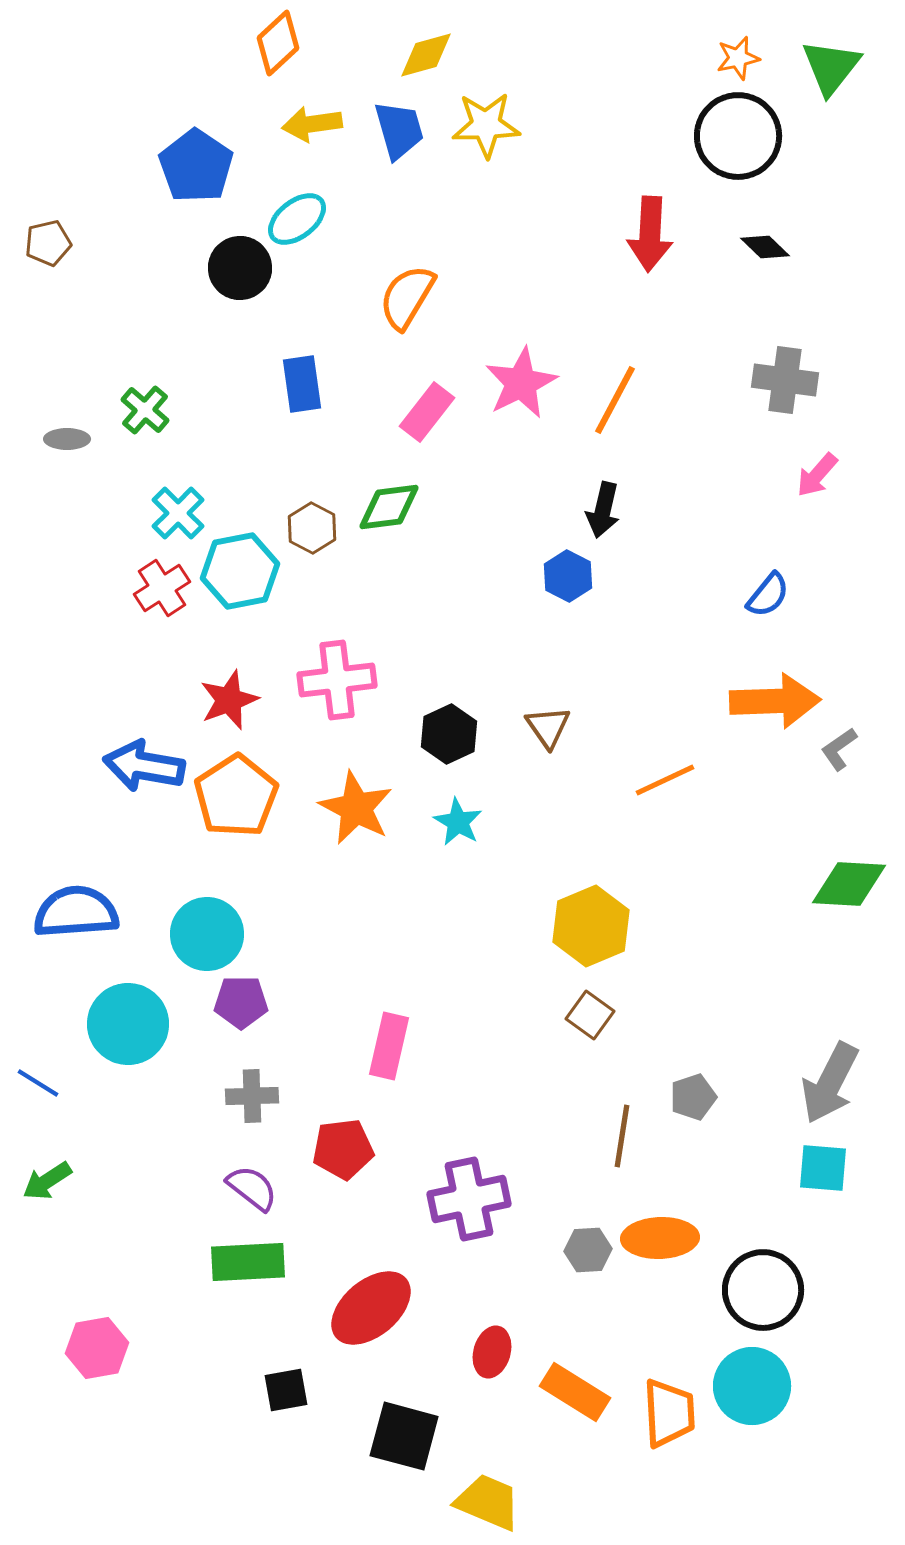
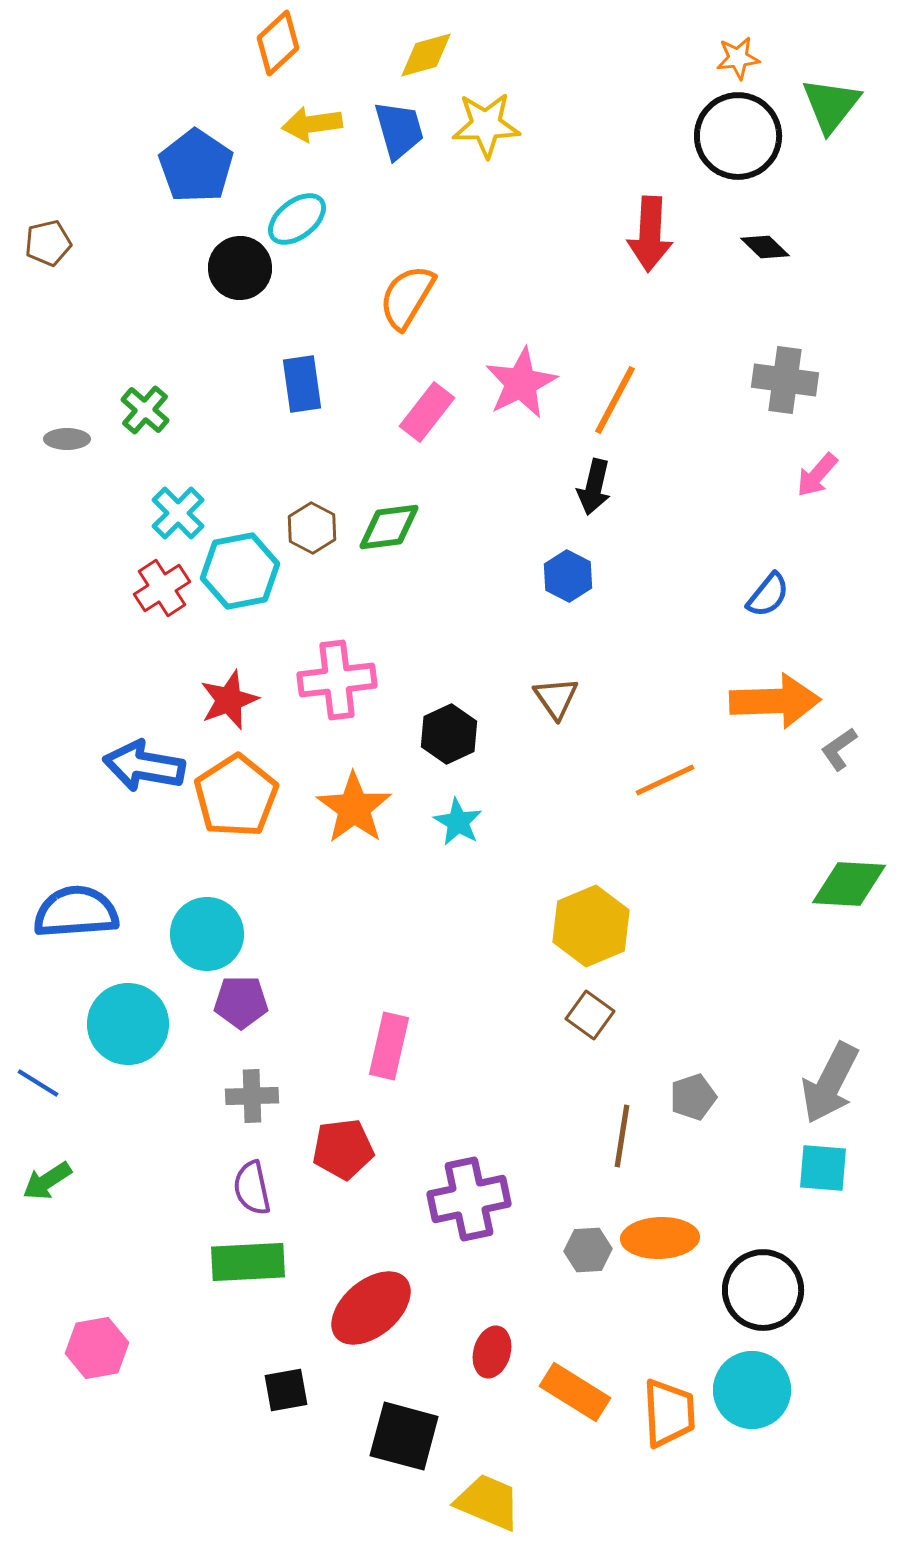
orange star at (738, 58): rotated 6 degrees clockwise
green triangle at (831, 67): moved 38 px down
green diamond at (389, 507): moved 20 px down
black arrow at (603, 510): moved 9 px left, 23 px up
brown triangle at (548, 727): moved 8 px right, 29 px up
orange star at (356, 808): moved 2 px left; rotated 8 degrees clockwise
purple semicircle at (252, 1188): rotated 140 degrees counterclockwise
cyan circle at (752, 1386): moved 4 px down
